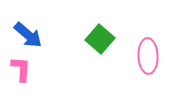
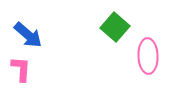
green square: moved 15 px right, 12 px up
